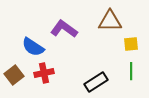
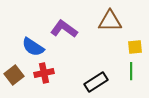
yellow square: moved 4 px right, 3 px down
